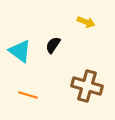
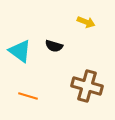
black semicircle: moved 1 px right, 1 px down; rotated 108 degrees counterclockwise
orange line: moved 1 px down
